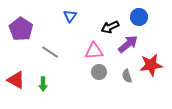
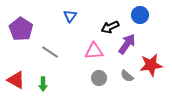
blue circle: moved 1 px right, 2 px up
purple arrow: moved 1 px left; rotated 15 degrees counterclockwise
gray circle: moved 6 px down
gray semicircle: rotated 32 degrees counterclockwise
